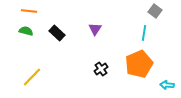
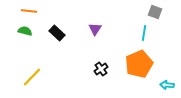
gray square: moved 1 px down; rotated 16 degrees counterclockwise
green semicircle: moved 1 px left
